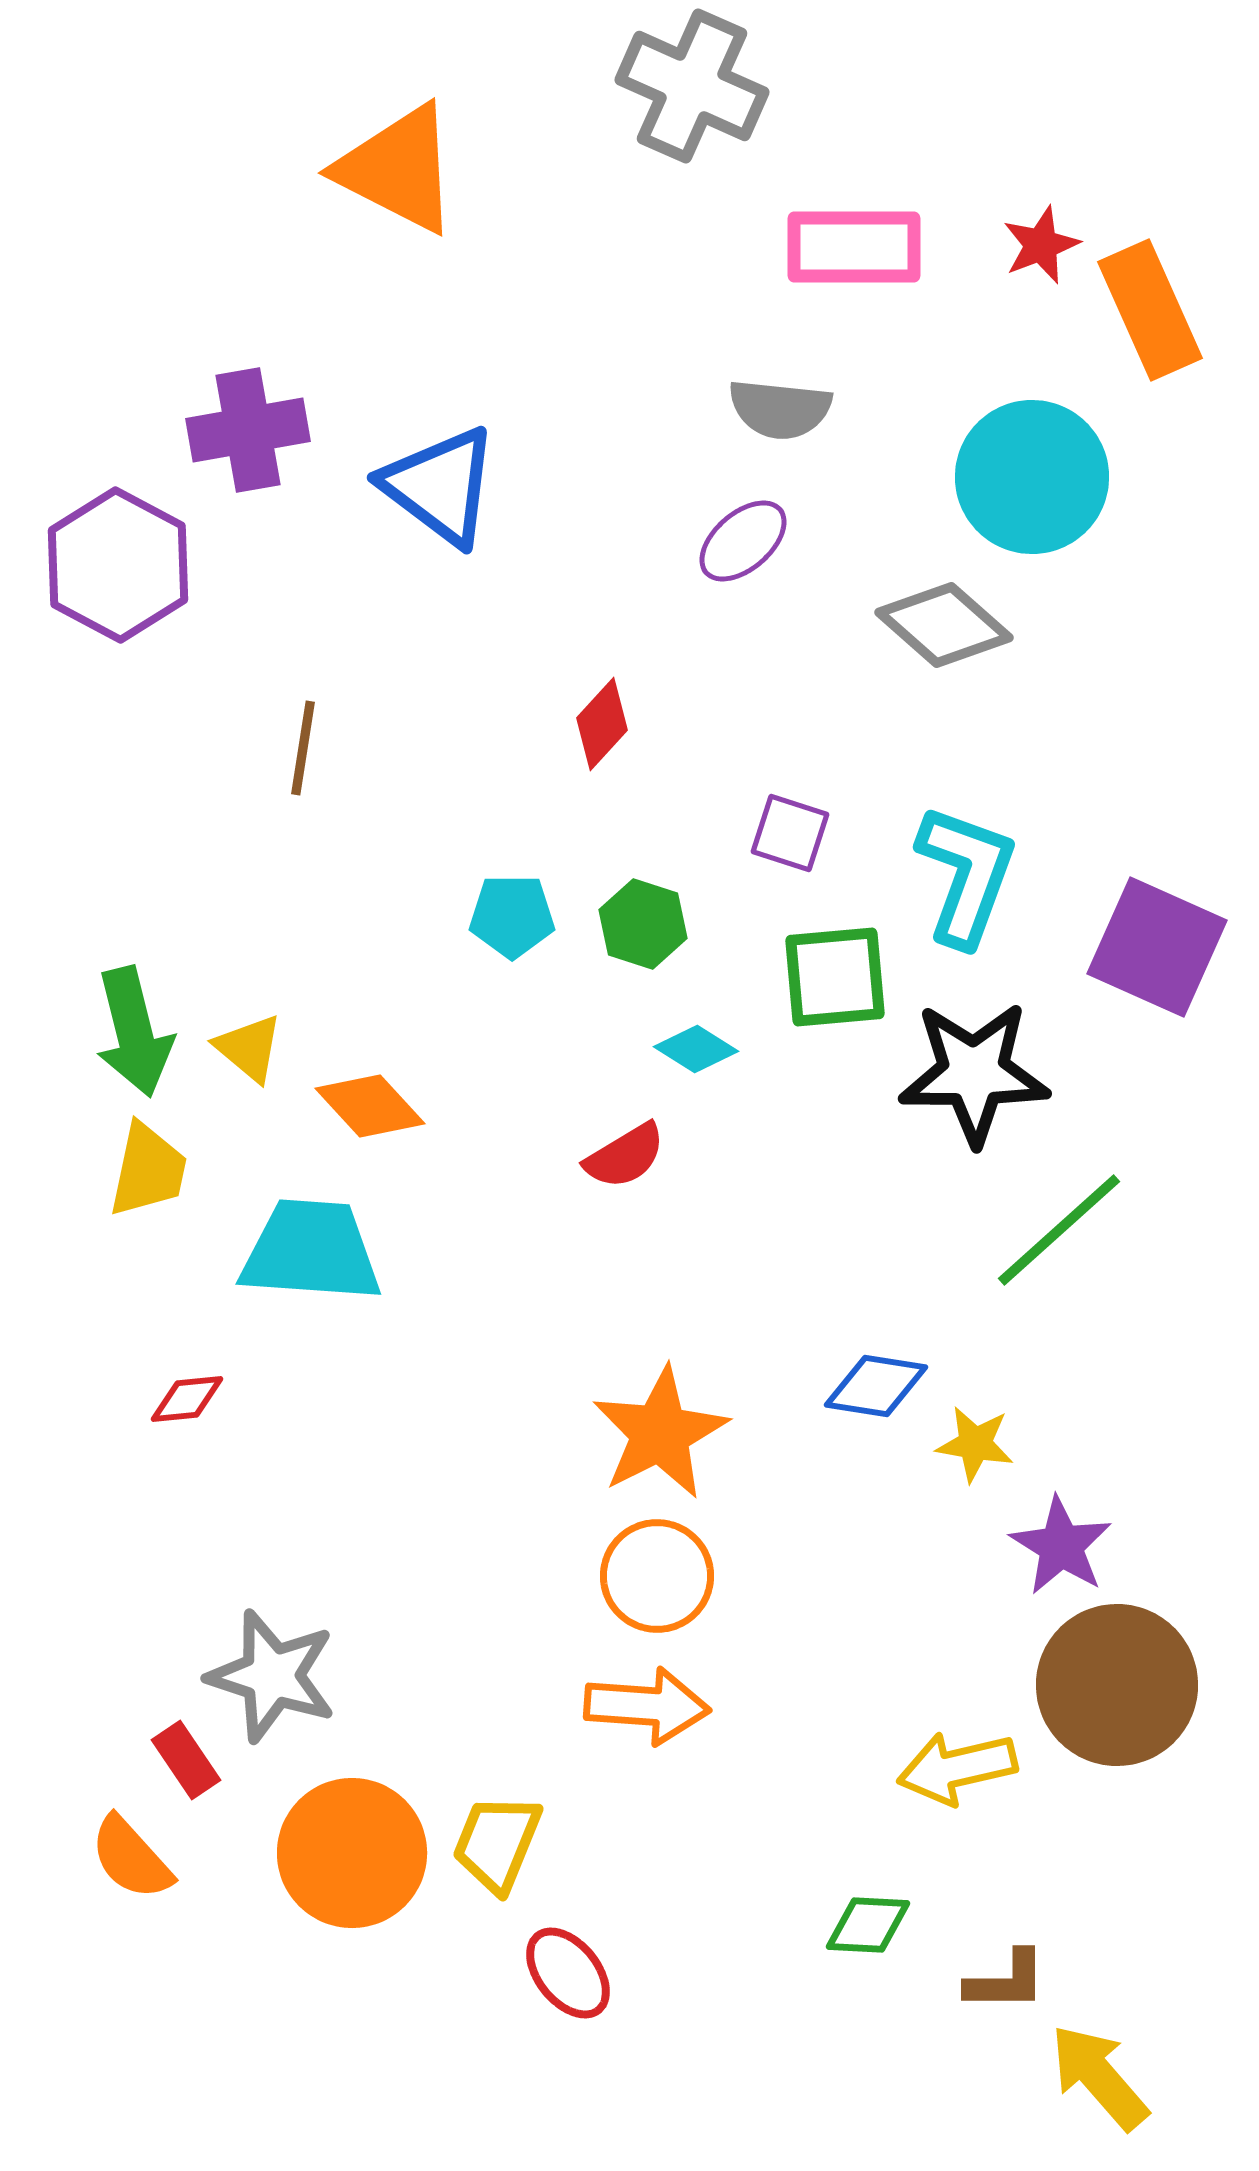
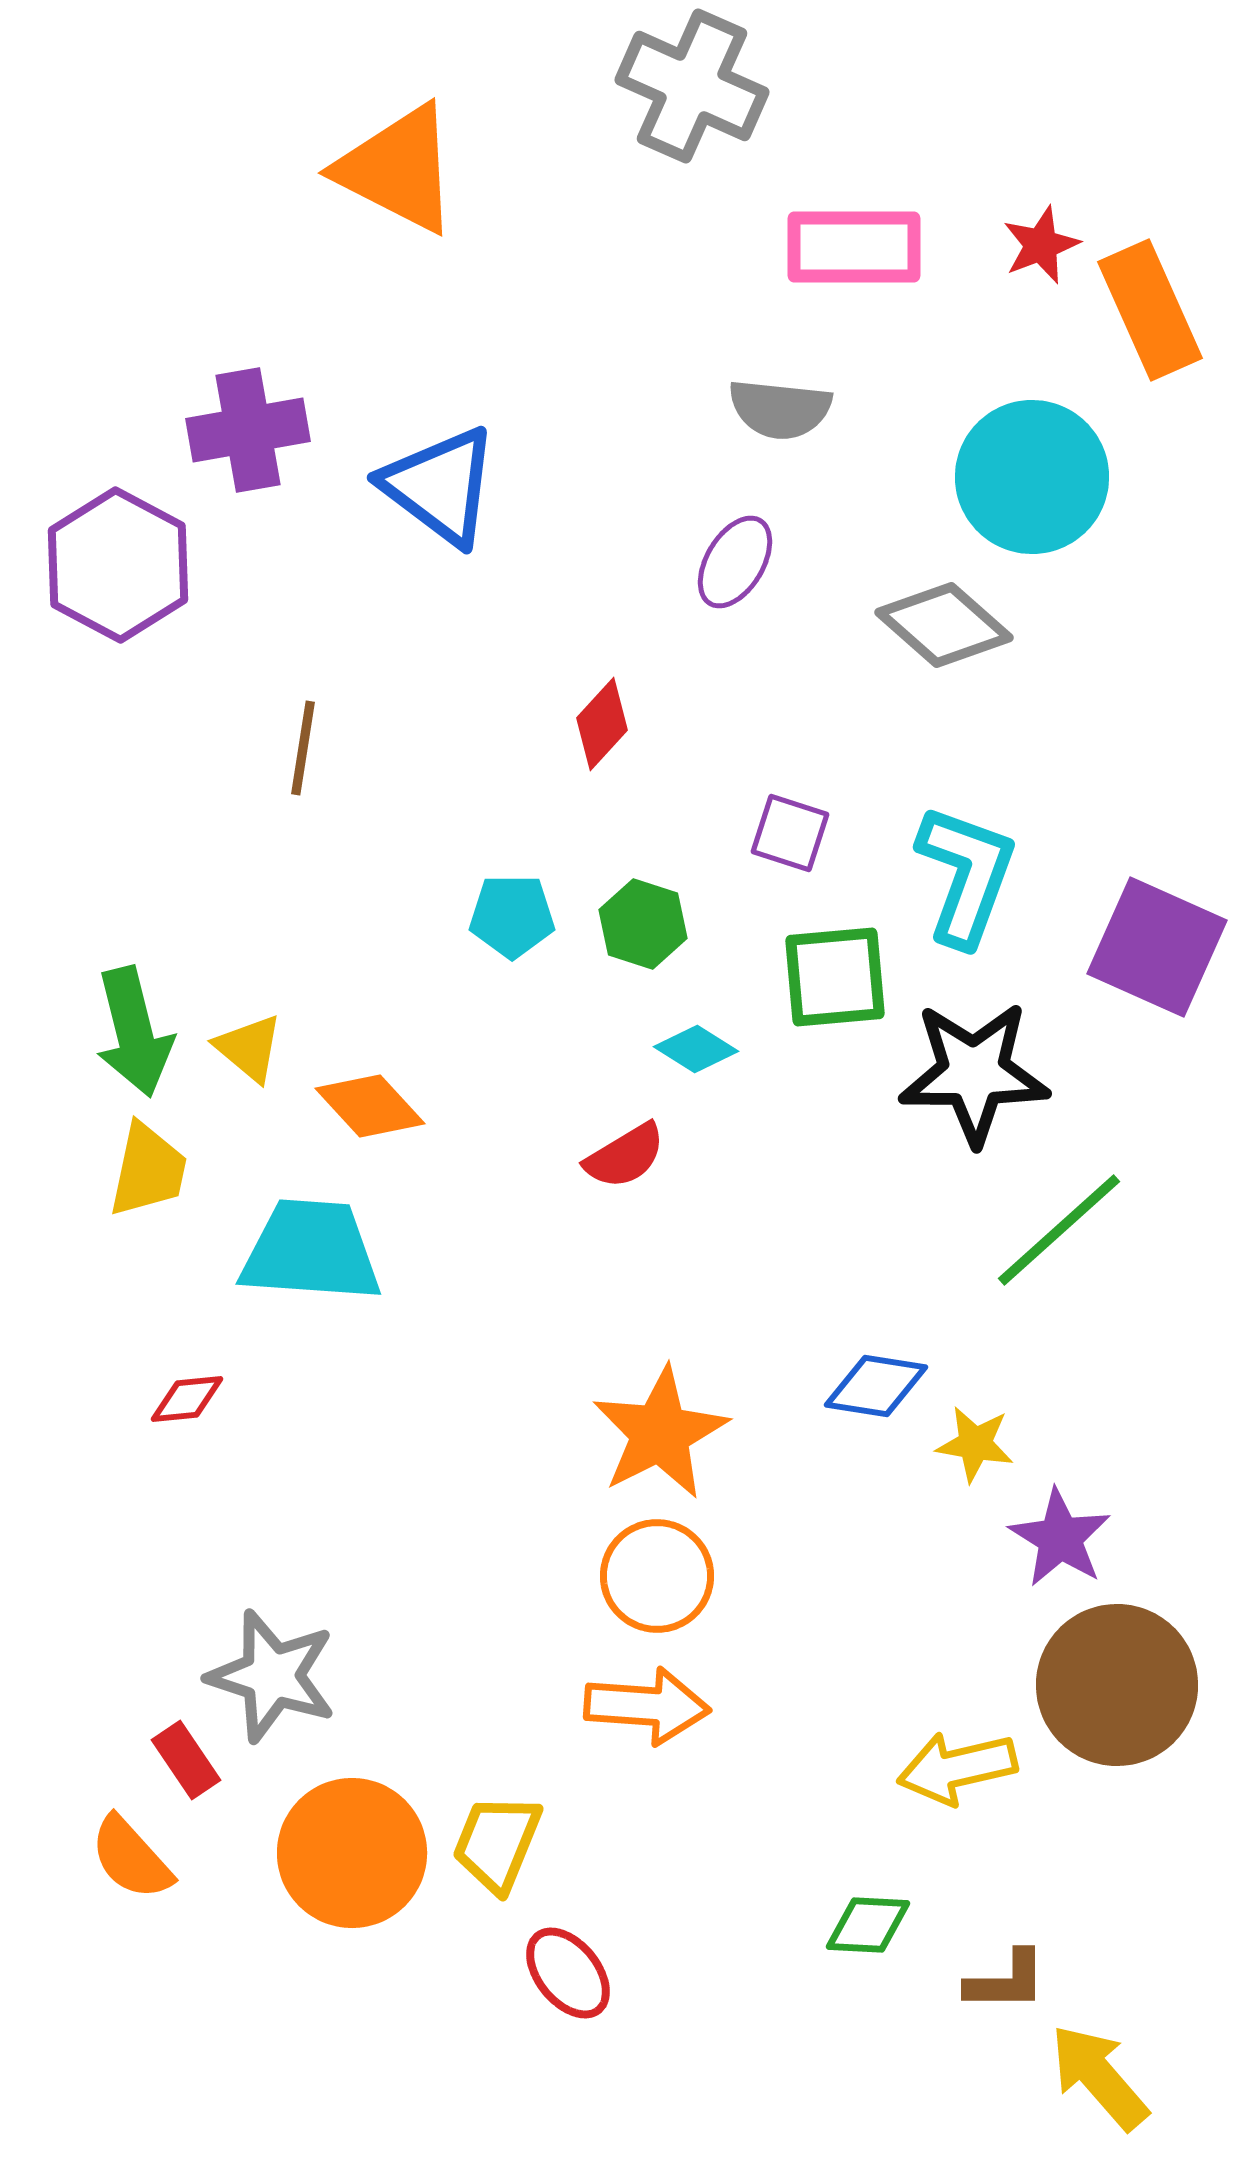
purple ellipse at (743, 541): moved 8 px left, 21 px down; rotated 18 degrees counterclockwise
purple star at (1061, 1546): moved 1 px left, 8 px up
